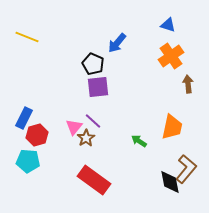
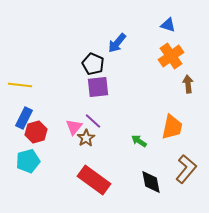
yellow line: moved 7 px left, 48 px down; rotated 15 degrees counterclockwise
red hexagon: moved 1 px left, 3 px up
cyan pentagon: rotated 20 degrees counterclockwise
black diamond: moved 19 px left
